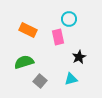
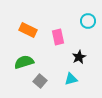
cyan circle: moved 19 px right, 2 px down
